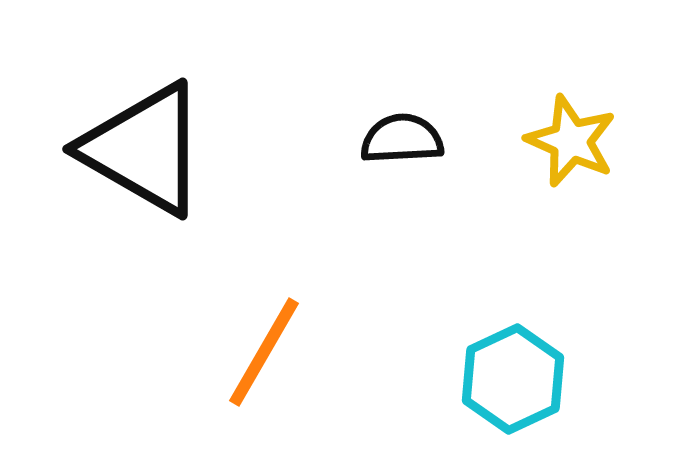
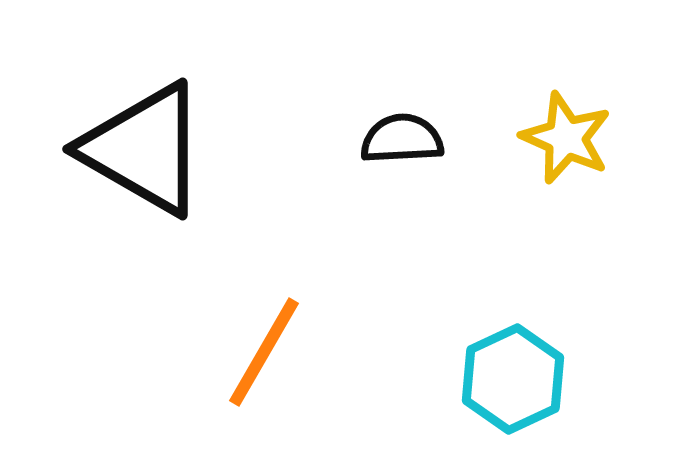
yellow star: moved 5 px left, 3 px up
